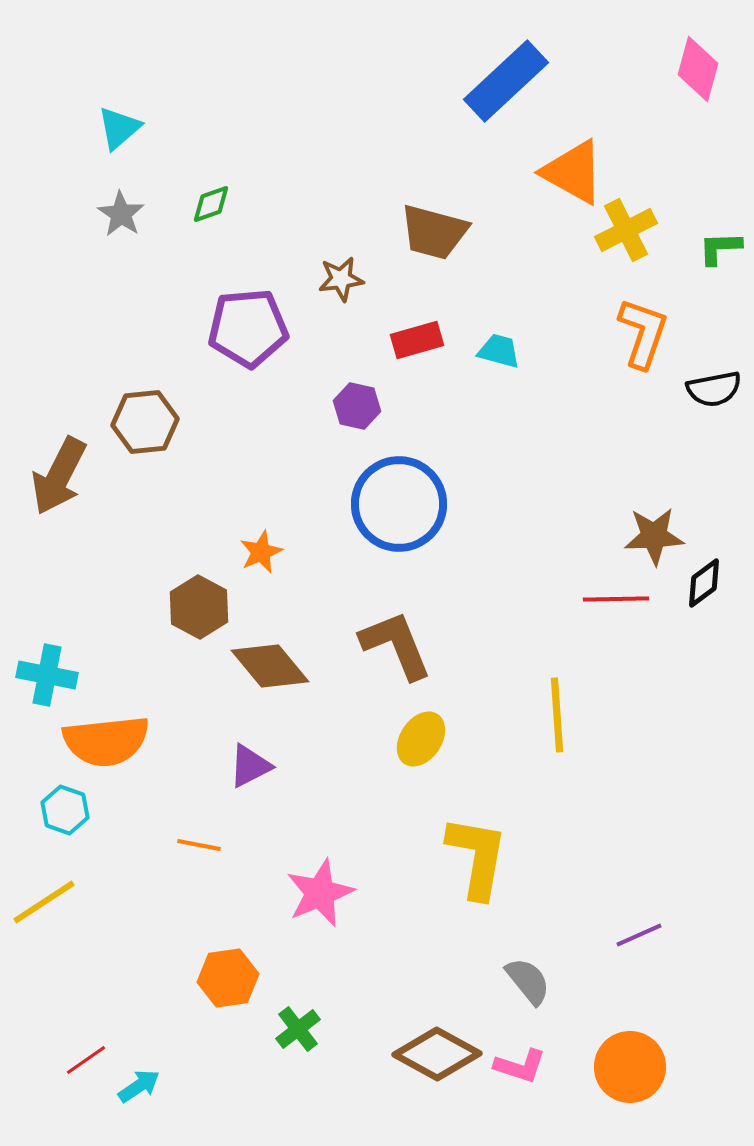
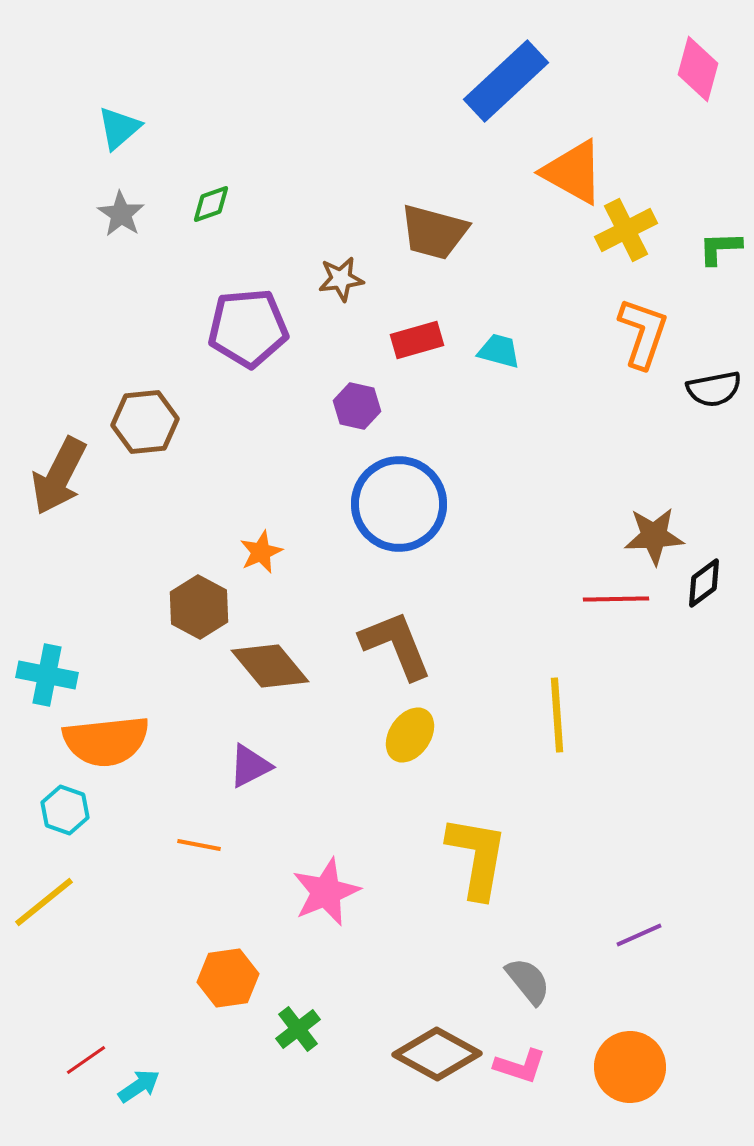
yellow ellipse at (421, 739): moved 11 px left, 4 px up
pink star at (320, 893): moved 6 px right, 1 px up
yellow line at (44, 902): rotated 6 degrees counterclockwise
